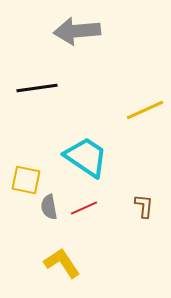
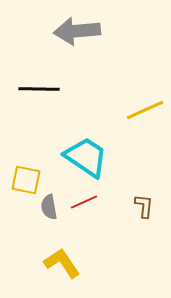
black line: moved 2 px right, 1 px down; rotated 9 degrees clockwise
red line: moved 6 px up
